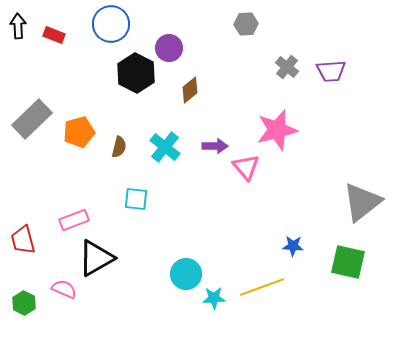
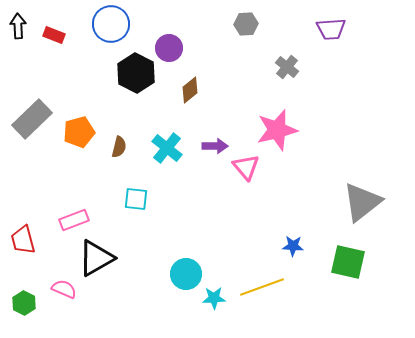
purple trapezoid: moved 42 px up
cyan cross: moved 2 px right, 1 px down
